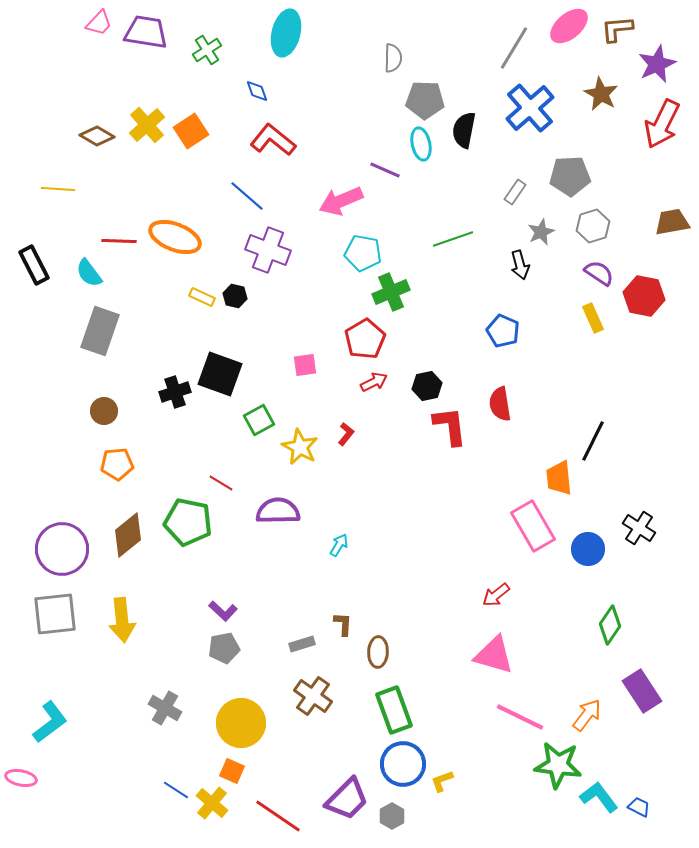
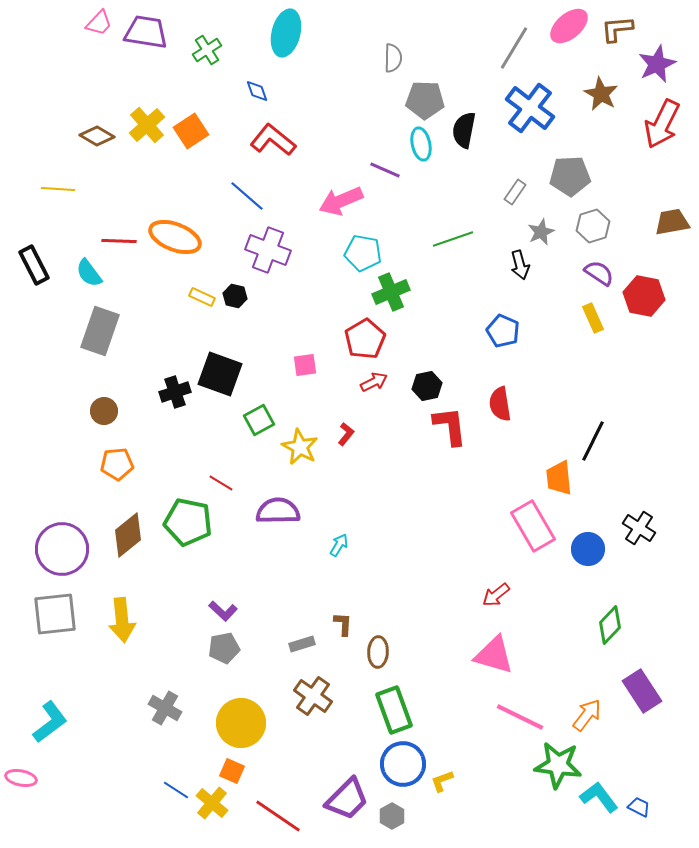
blue cross at (530, 108): rotated 12 degrees counterclockwise
green diamond at (610, 625): rotated 9 degrees clockwise
